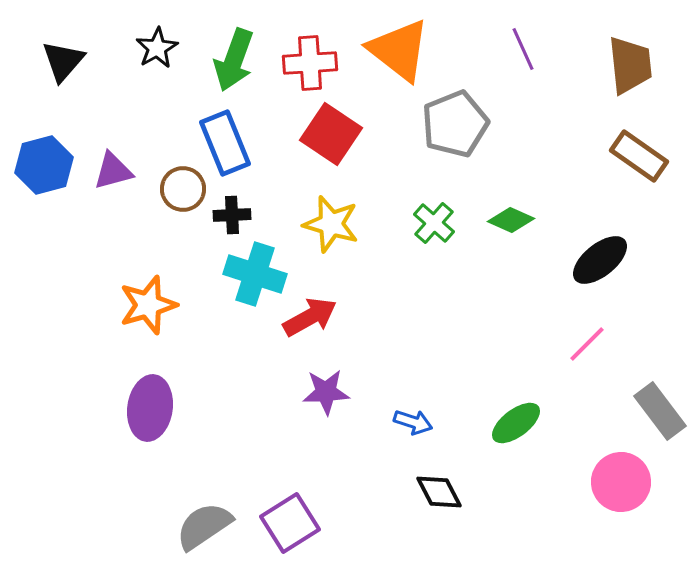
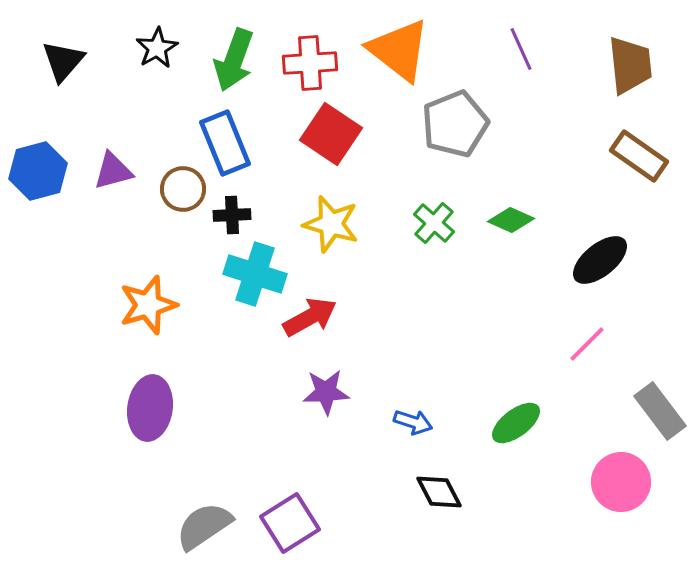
purple line: moved 2 px left
blue hexagon: moved 6 px left, 6 px down
